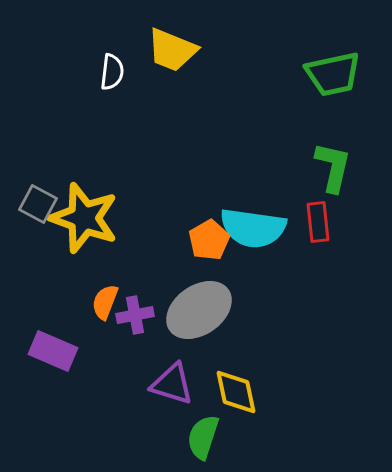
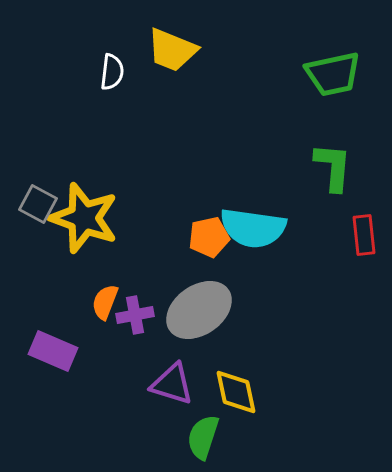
green L-shape: rotated 8 degrees counterclockwise
red rectangle: moved 46 px right, 13 px down
orange pentagon: moved 3 px up; rotated 18 degrees clockwise
